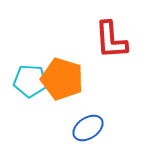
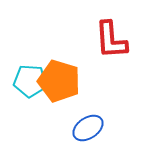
orange pentagon: moved 3 px left, 2 px down
